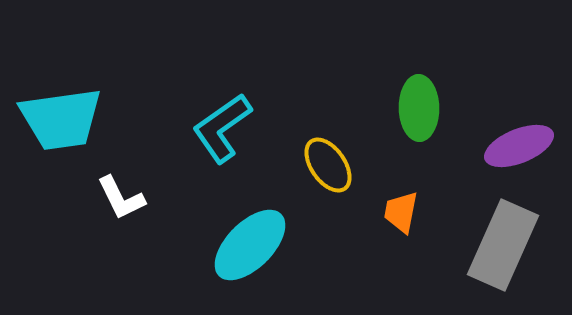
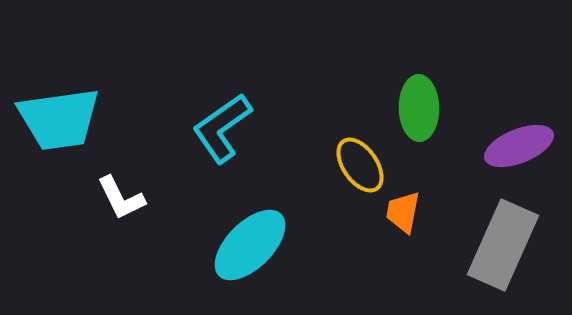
cyan trapezoid: moved 2 px left
yellow ellipse: moved 32 px right
orange trapezoid: moved 2 px right
